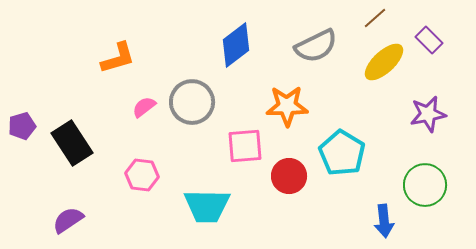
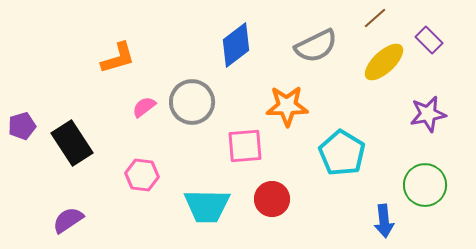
red circle: moved 17 px left, 23 px down
